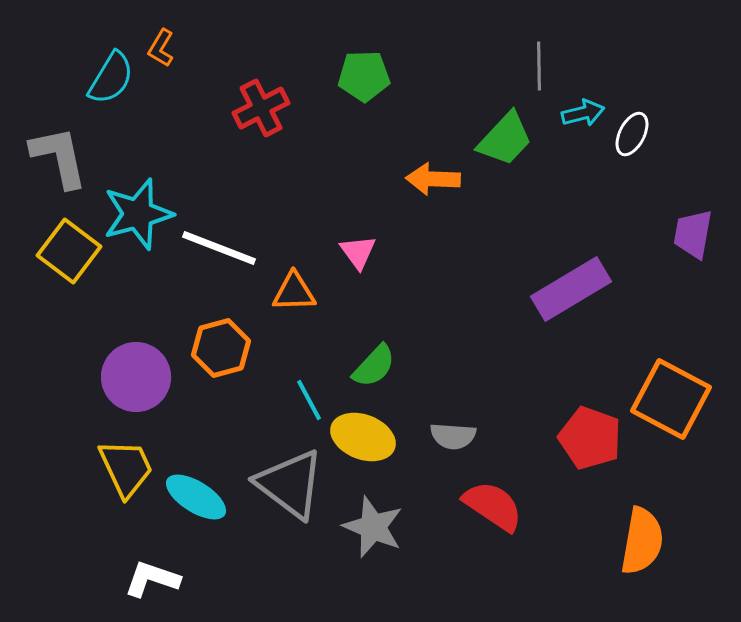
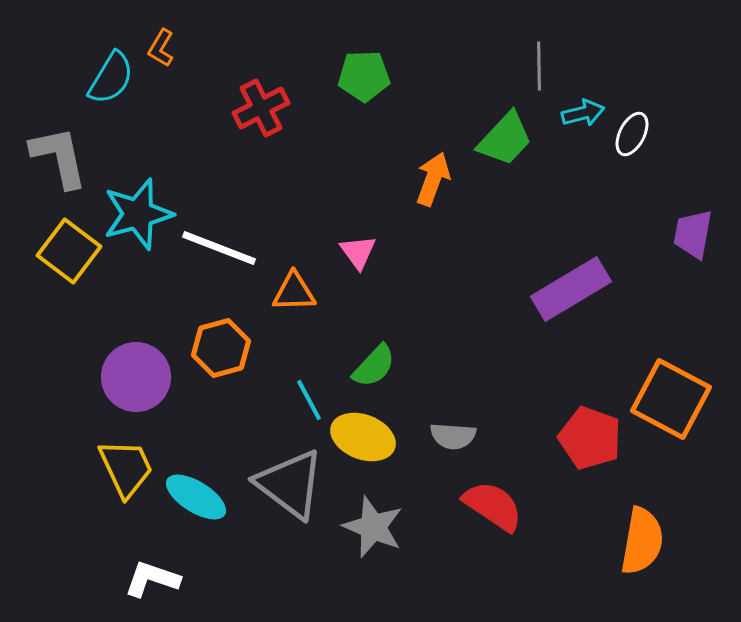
orange arrow: rotated 108 degrees clockwise
